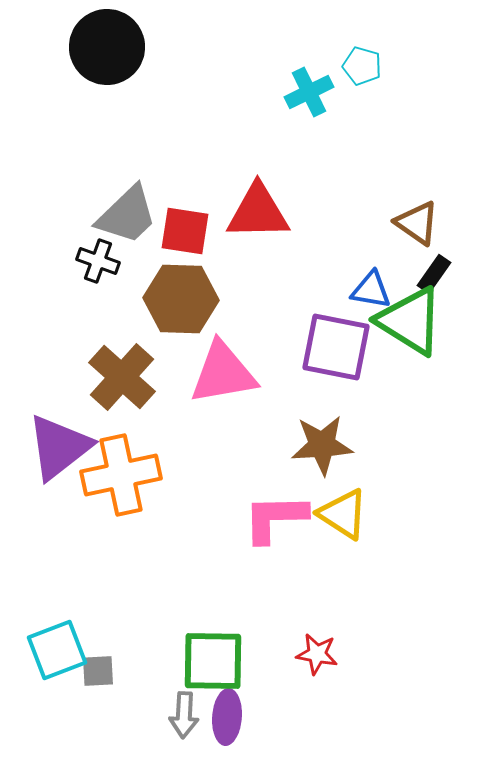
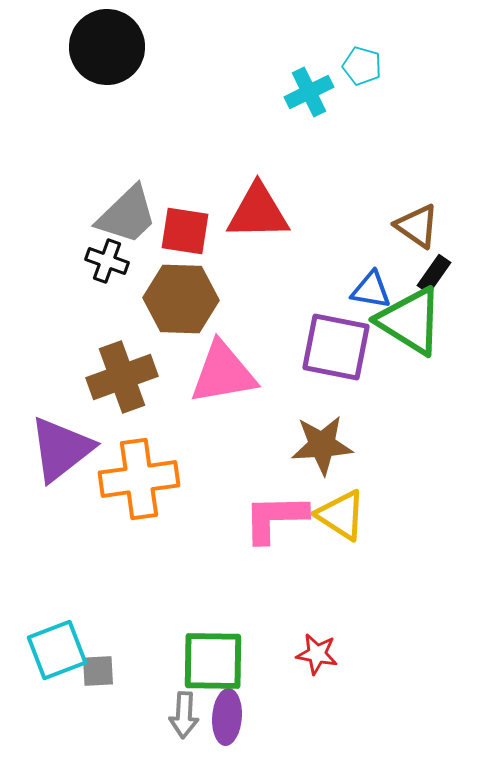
brown triangle: moved 3 px down
black cross: moved 9 px right
brown cross: rotated 28 degrees clockwise
purple triangle: moved 2 px right, 2 px down
orange cross: moved 18 px right, 4 px down; rotated 4 degrees clockwise
yellow triangle: moved 2 px left, 1 px down
